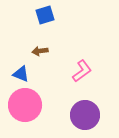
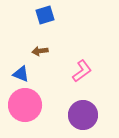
purple circle: moved 2 px left
